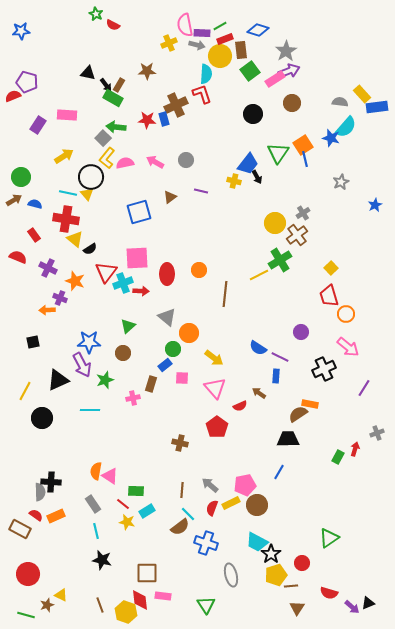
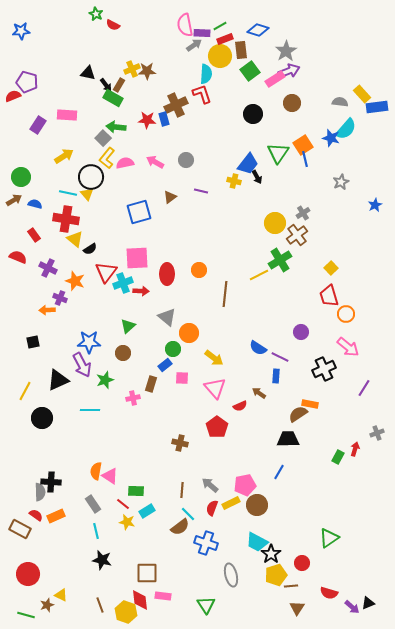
yellow cross at (169, 43): moved 37 px left, 26 px down
gray arrow at (197, 45): moved 3 px left; rotated 49 degrees counterclockwise
cyan semicircle at (346, 127): moved 2 px down
